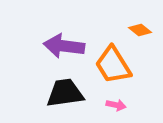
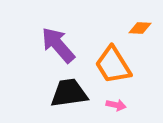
orange diamond: moved 2 px up; rotated 35 degrees counterclockwise
purple arrow: moved 6 px left, 1 px up; rotated 42 degrees clockwise
black trapezoid: moved 4 px right
